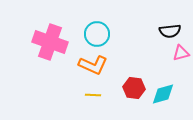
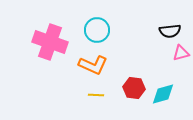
cyan circle: moved 4 px up
yellow line: moved 3 px right
